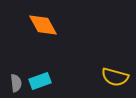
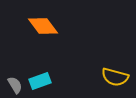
orange diamond: moved 1 px down; rotated 8 degrees counterclockwise
gray semicircle: moved 1 px left, 2 px down; rotated 24 degrees counterclockwise
